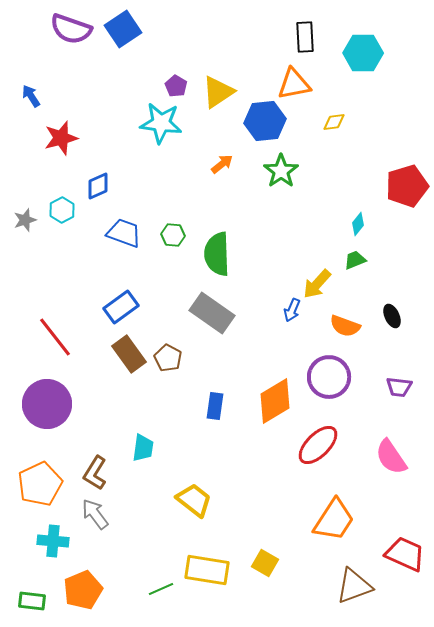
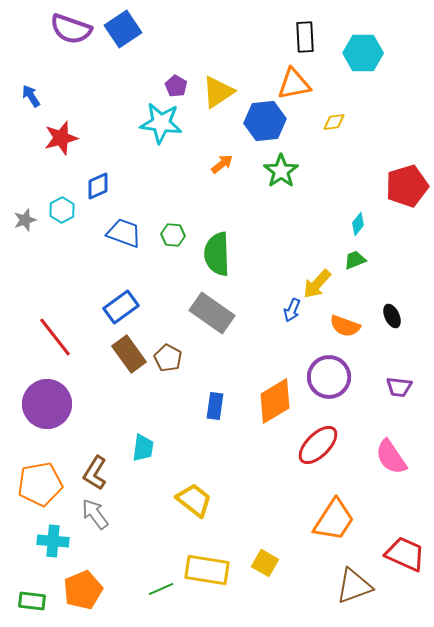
orange pentagon at (40, 484): rotated 15 degrees clockwise
